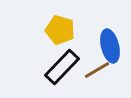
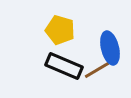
blue ellipse: moved 2 px down
black rectangle: moved 2 px right, 1 px up; rotated 69 degrees clockwise
